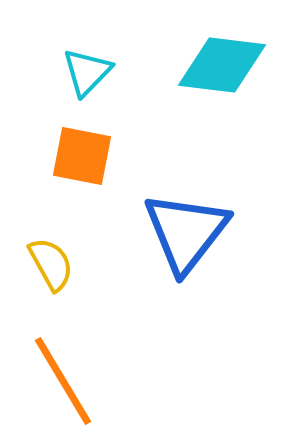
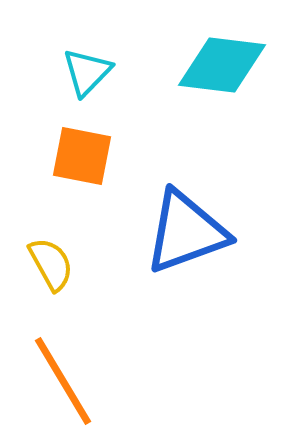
blue triangle: rotated 32 degrees clockwise
